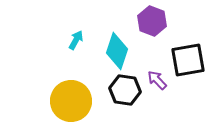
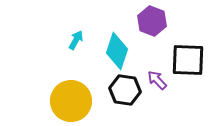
black square: rotated 12 degrees clockwise
